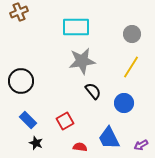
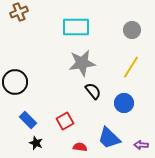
gray circle: moved 4 px up
gray star: moved 2 px down
black circle: moved 6 px left, 1 px down
blue trapezoid: rotated 20 degrees counterclockwise
purple arrow: rotated 32 degrees clockwise
